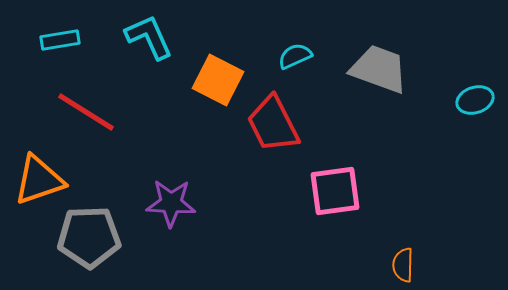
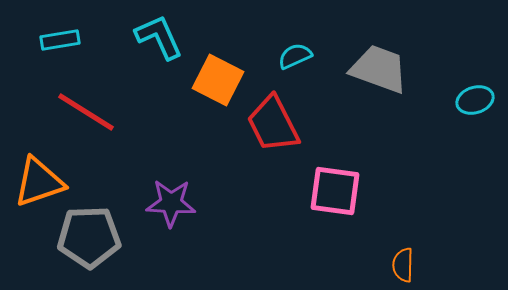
cyan L-shape: moved 10 px right
orange triangle: moved 2 px down
pink square: rotated 16 degrees clockwise
